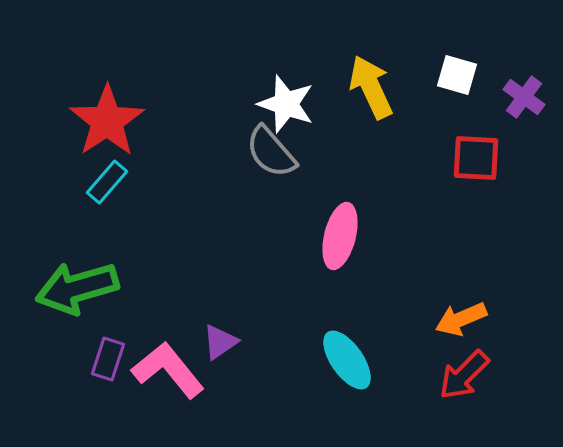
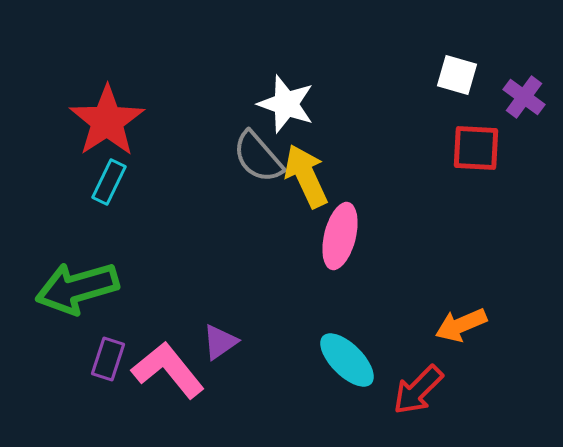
yellow arrow: moved 65 px left, 89 px down
gray semicircle: moved 13 px left, 5 px down
red square: moved 10 px up
cyan rectangle: moved 2 px right; rotated 15 degrees counterclockwise
orange arrow: moved 6 px down
cyan ellipse: rotated 10 degrees counterclockwise
red arrow: moved 46 px left, 15 px down
